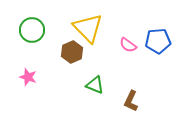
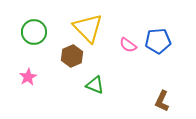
green circle: moved 2 px right, 2 px down
brown hexagon: moved 4 px down
pink star: rotated 24 degrees clockwise
brown L-shape: moved 31 px right
